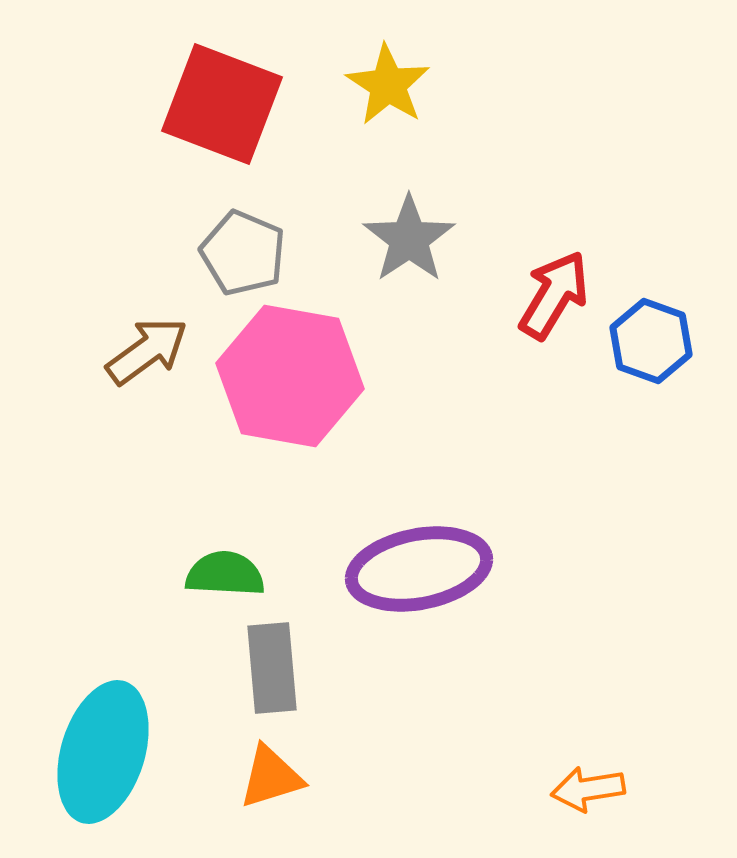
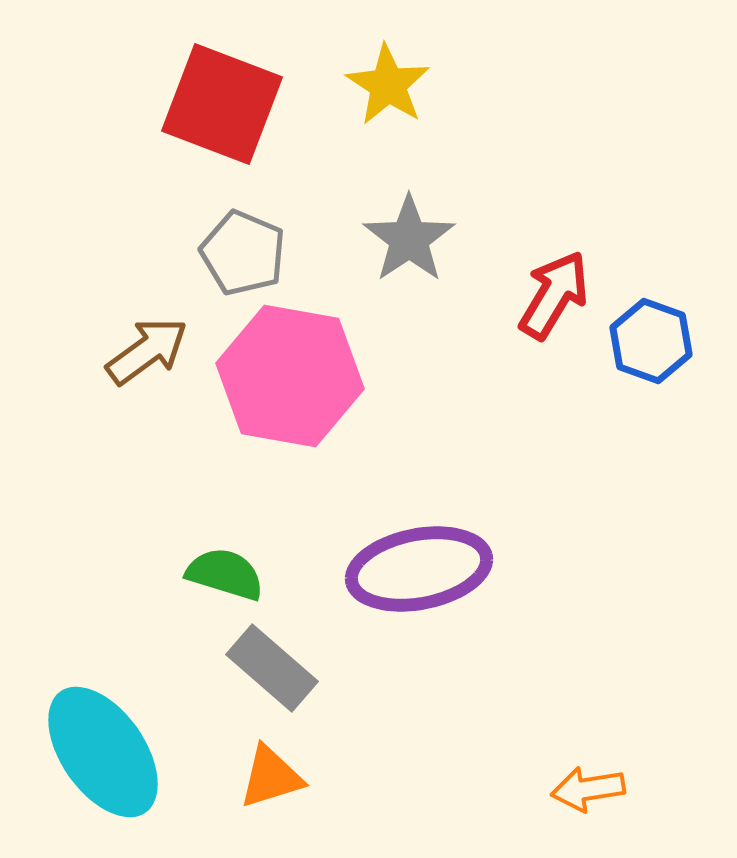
green semicircle: rotated 14 degrees clockwise
gray rectangle: rotated 44 degrees counterclockwise
cyan ellipse: rotated 52 degrees counterclockwise
